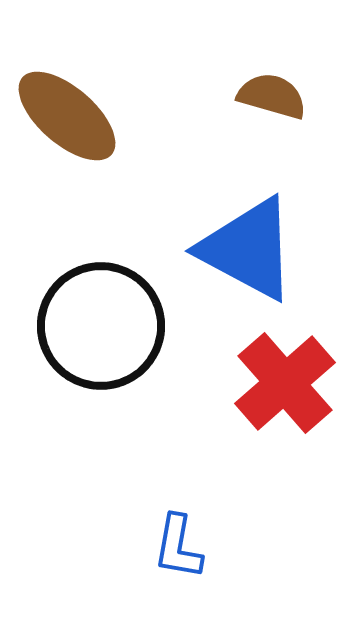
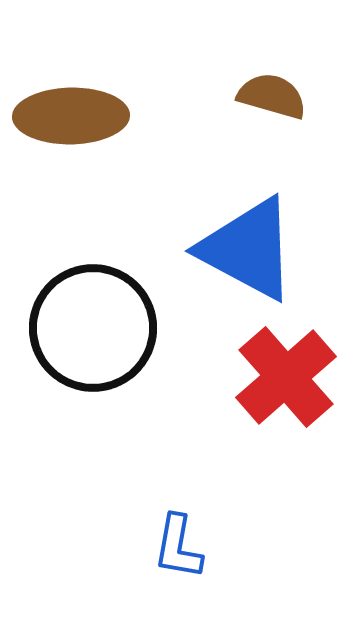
brown ellipse: moved 4 px right; rotated 42 degrees counterclockwise
black circle: moved 8 px left, 2 px down
red cross: moved 1 px right, 6 px up
